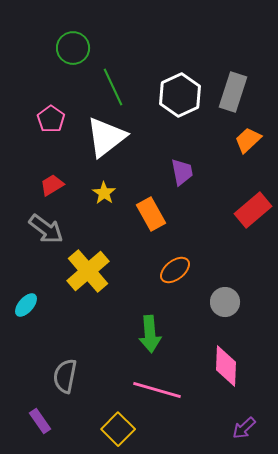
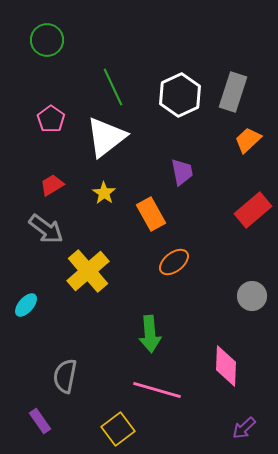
green circle: moved 26 px left, 8 px up
orange ellipse: moved 1 px left, 8 px up
gray circle: moved 27 px right, 6 px up
yellow square: rotated 8 degrees clockwise
